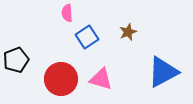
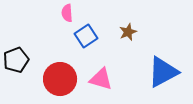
blue square: moved 1 px left, 1 px up
red circle: moved 1 px left
